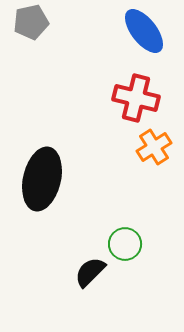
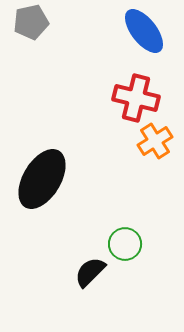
orange cross: moved 1 px right, 6 px up
black ellipse: rotated 18 degrees clockwise
